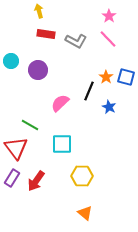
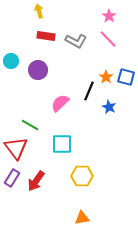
red rectangle: moved 2 px down
orange triangle: moved 3 px left, 5 px down; rotated 49 degrees counterclockwise
